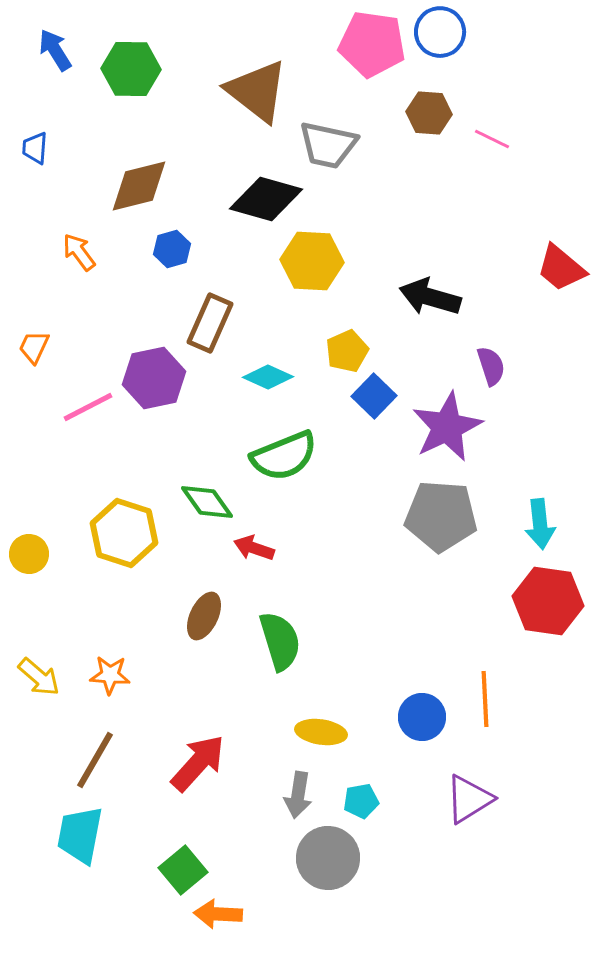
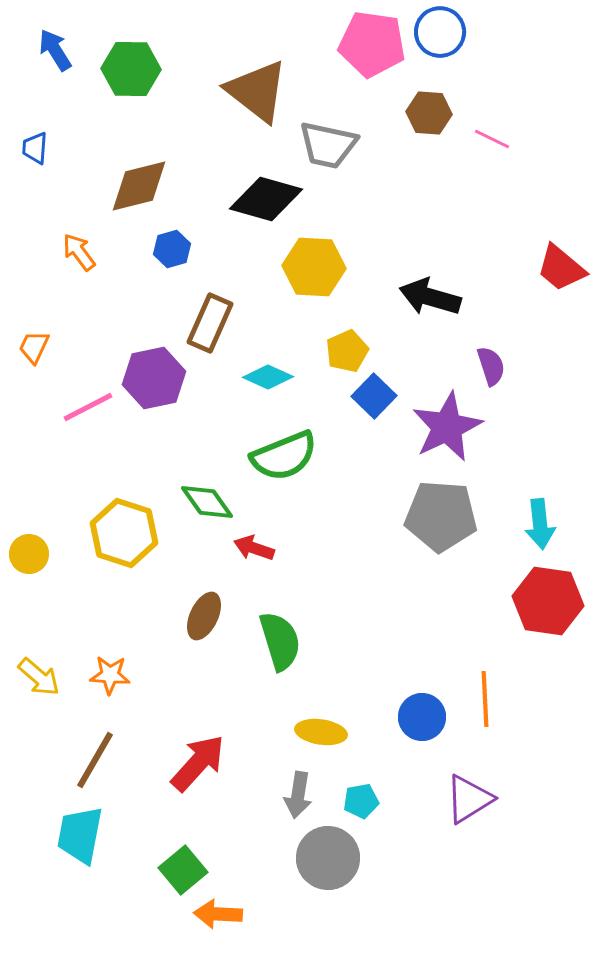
yellow hexagon at (312, 261): moved 2 px right, 6 px down
